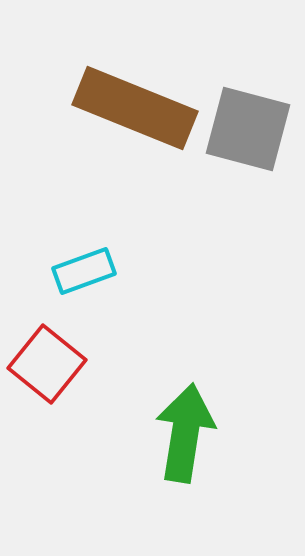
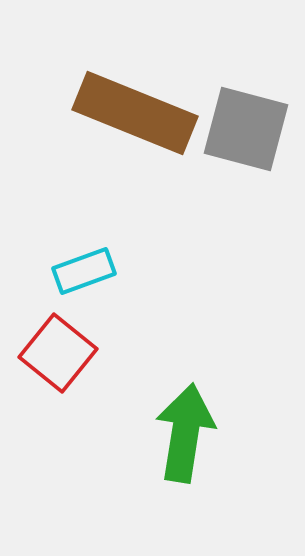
brown rectangle: moved 5 px down
gray square: moved 2 px left
red square: moved 11 px right, 11 px up
